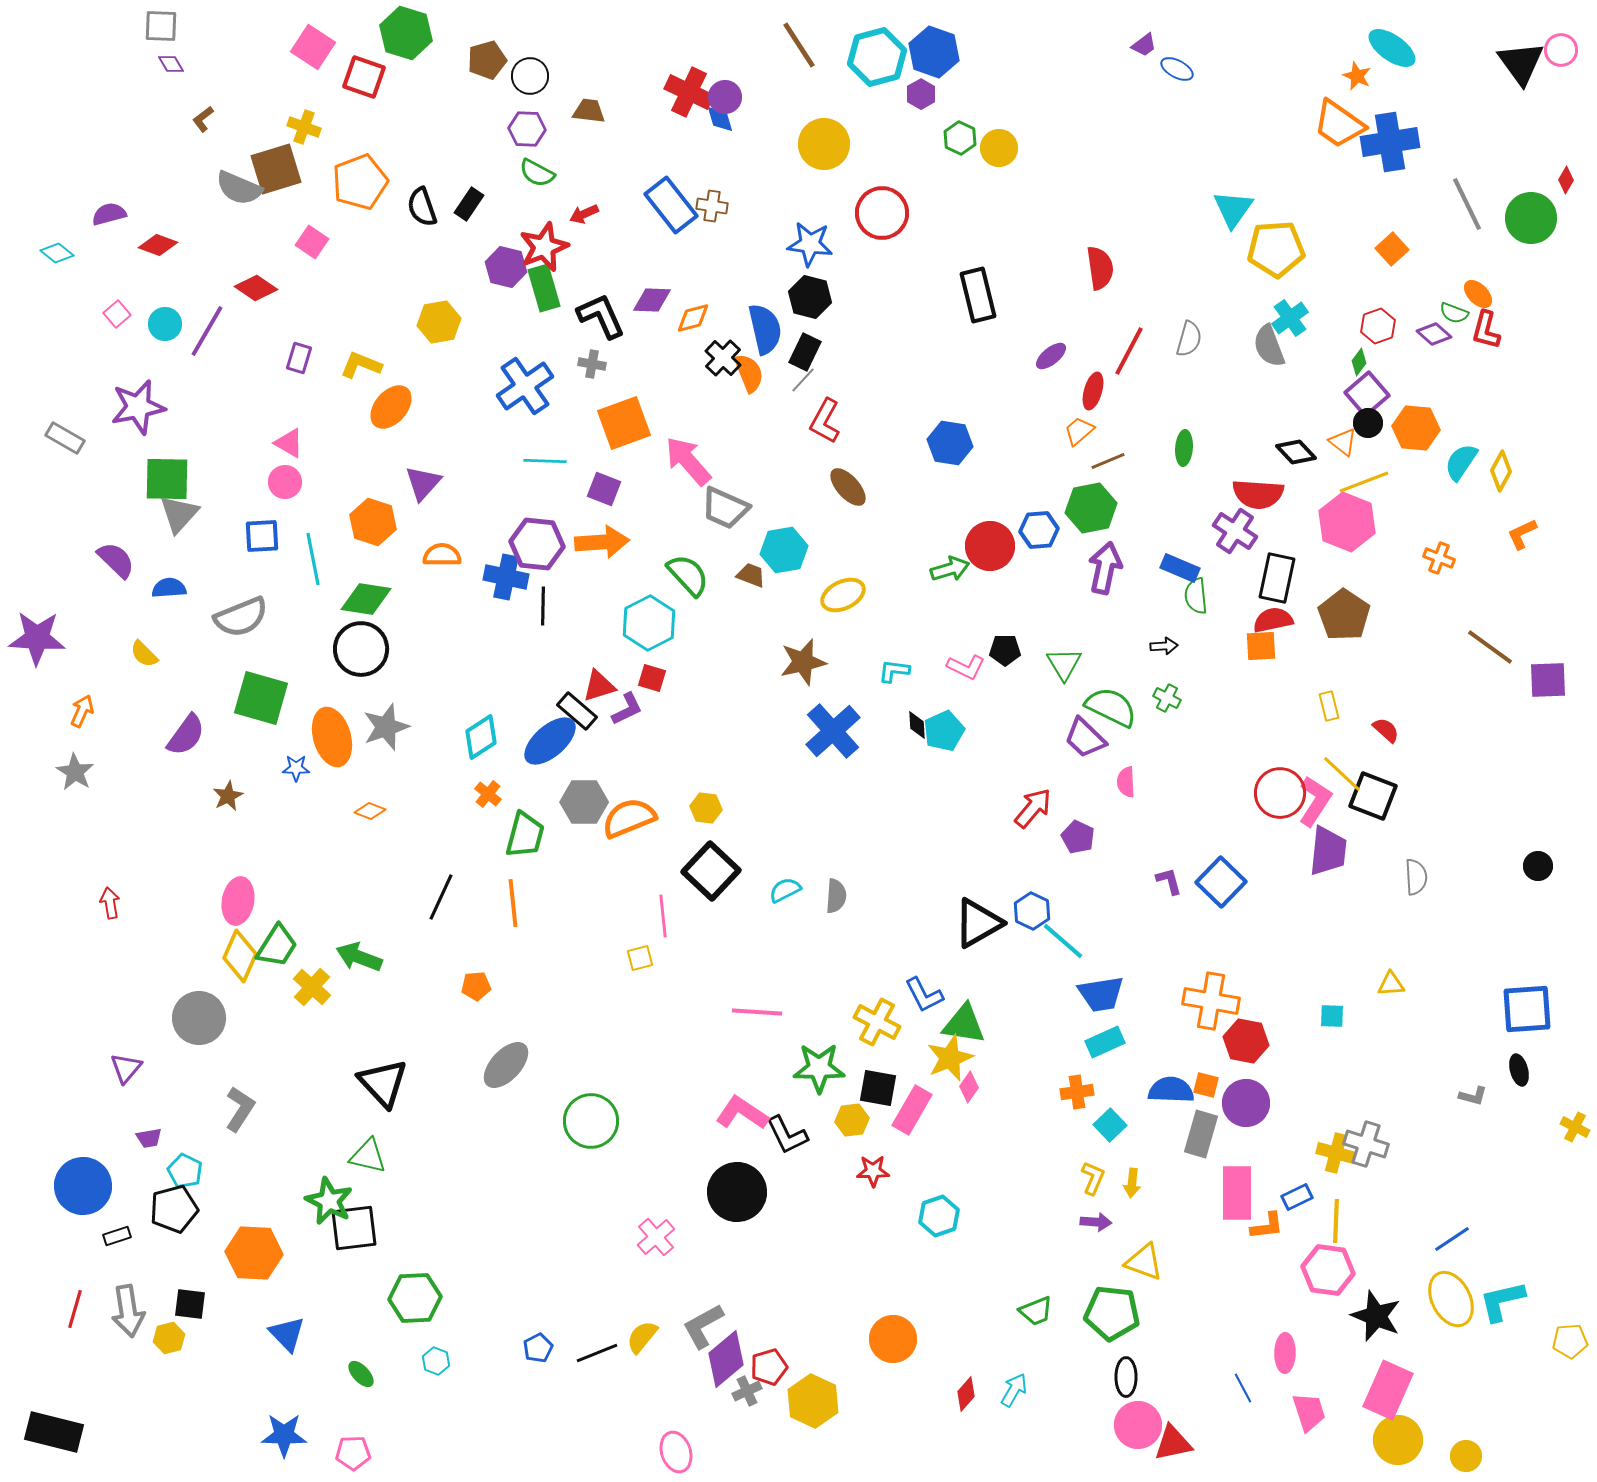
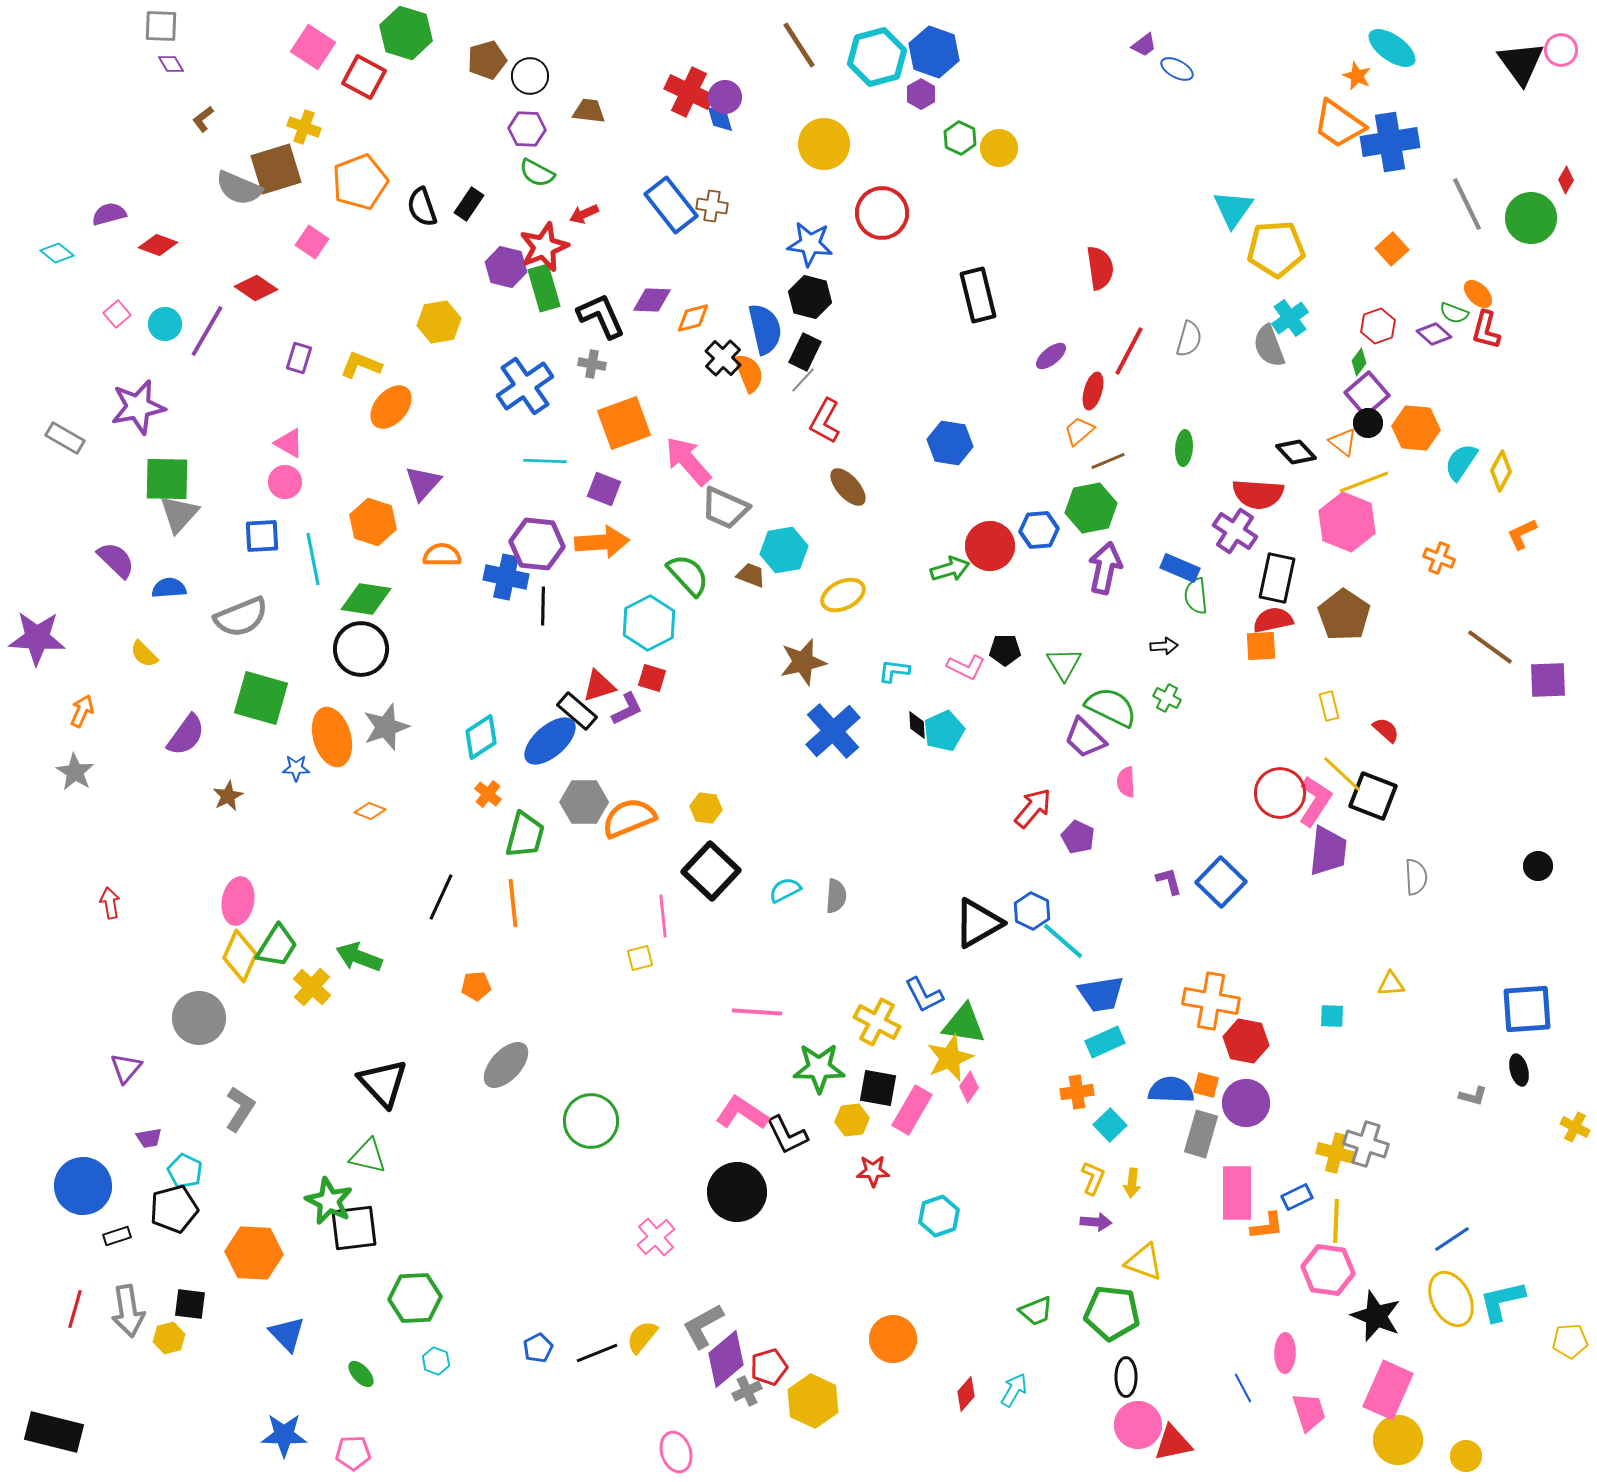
red square at (364, 77): rotated 9 degrees clockwise
